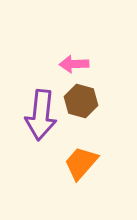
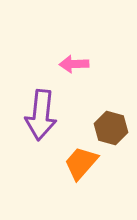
brown hexagon: moved 30 px right, 27 px down
